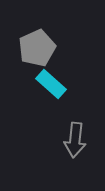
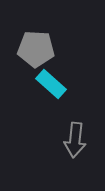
gray pentagon: moved 1 px left, 1 px down; rotated 27 degrees clockwise
